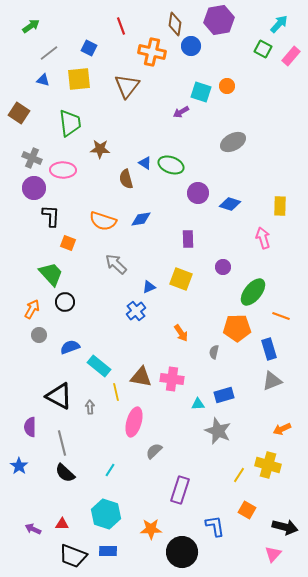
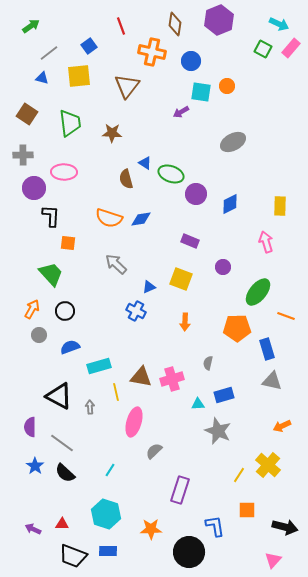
purple hexagon at (219, 20): rotated 12 degrees counterclockwise
cyan arrow at (279, 24): rotated 72 degrees clockwise
blue circle at (191, 46): moved 15 px down
blue square at (89, 48): moved 2 px up; rotated 28 degrees clockwise
pink rectangle at (291, 56): moved 8 px up
yellow square at (79, 79): moved 3 px up
blue triangle at (43, 80): moved 1 px left, 2 px up
cyan square at (201, 92): rotated 10 degrees counterclockwise
brown square at (19, 113): moved 8 px right, 1 px down
brown star at (100, 149): moved 12 px right, 16 px up
gray cross at (32, 158): moved 9 px left, 3 px up; rotated 24 degrees counterclockwise
green ellipse at (171, 165): moved 9 px down
pink ellipse at (63, 170): moved 1 px right, 2 px down
purple circle at (198, 193): moved 2 px left, 1 px down
blue diamond at (230, 204): rotated 45 degrees counterclockwise
orange semicircle at (103, 221): moved 6 px right, 3 px up
pink arrow at (263, 238): moved 3 px right, 4 px down
purple rectangle at (188, 239): moved 2 px right, 2 px down; rotated 66 degrees counterclockwise
orange square at (68, 243): rotated 14 degrees counterclockwise
green ellipse at (253, 292): moved 5 px right
black circle at (65, 302): moved 9 px down
blue cross at (136, 311): rotated 24 degrees counterclockwise
orange line at (281, 316): moved 5 px right
orange arrow at (181, 333): moved 4 px right, 11 px up; rotated 36 degrees clockwise
blue rectangle at (269, 349): moved 2 px left
gray semicircle at (214, 352): moved 6 px left, 11 px down
cyan rectangle at (99, 366): rotated 55 degrees counterclockwise
pink cross at (172, 379): rotated 25 degrees counterclockwise
gray triangle at (272, 381): rotated 35 degrees clockwise
orange arrow at (282, 429): moved 3 px up
gray line at (62, 443): rotated 40 degrees counterclockwise
yellow cross at (268, 465): rotated 25 degrees clockwise
blue star at (19, 466): moved 16 px right
orange square at (247, 510): rotated 30 degrees counterclockwise
black circle at (182, 552): moved 7 px right
pink triangle at (273, 554): moved 6 px down
